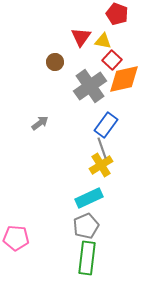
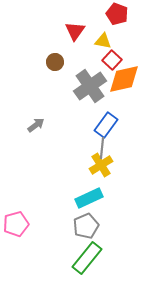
red triangle: moved 6 px left, 6 px up
gray arrow: moved 4 px left, 2 px down
gray line: rotated 25 degrees clockwise
pink pentagon: moved 14 px up; rotated 20 degrees counterclockwise
green rectangle: rotated 32 degrees clockwise
